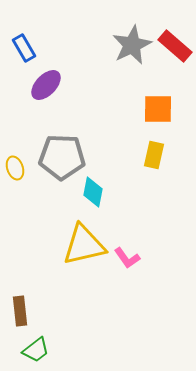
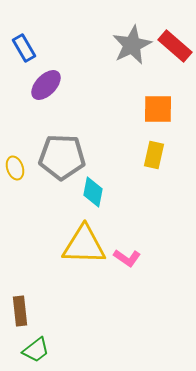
yellow triangle: rotated 15 degrees clockwise
pink L-shape: rotated 20 degrees counterclockwise
